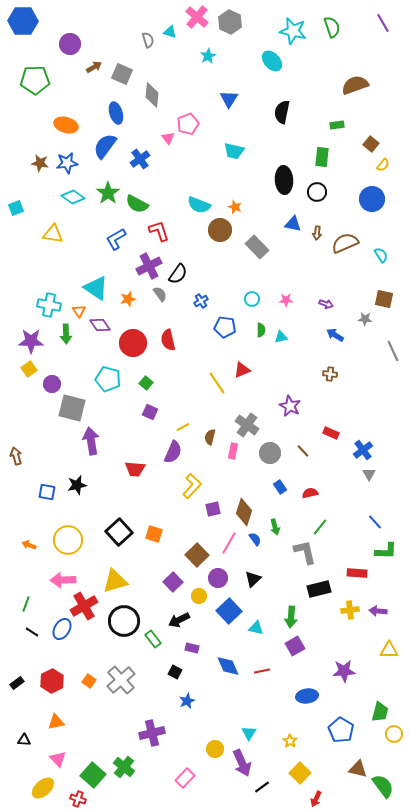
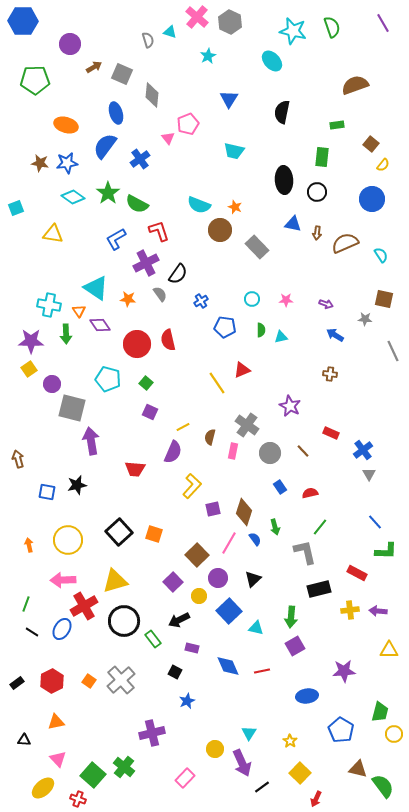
purple cross at (149, 266): moved 3 px left, 3 px up
orange star at (128, 299): rotated 21 degrees clockwise
red circle at (133, 343): moved 4 px right, 1 px down
brown arrow at (16, 456): moved 2 px right, 3 px down
orange arrow at (29, 545): rotated 56 degrees clockwise
red rectangle at (357, 573): rotated 24 degrees clockwise
